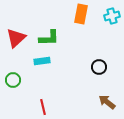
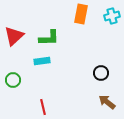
red triangle: moved 2 px left, 2 px up
black circle: moved 2 px right, 6 px down
